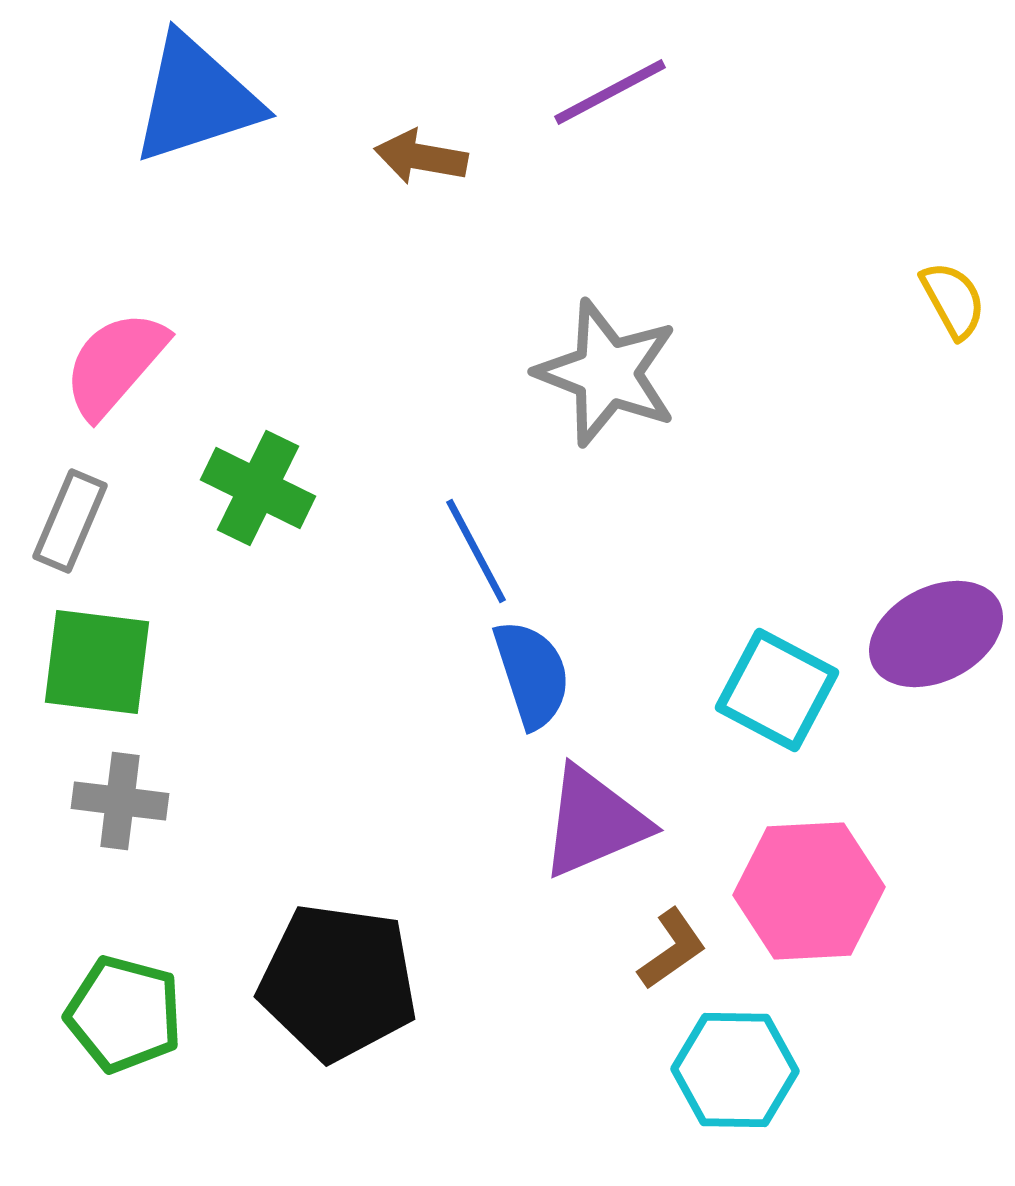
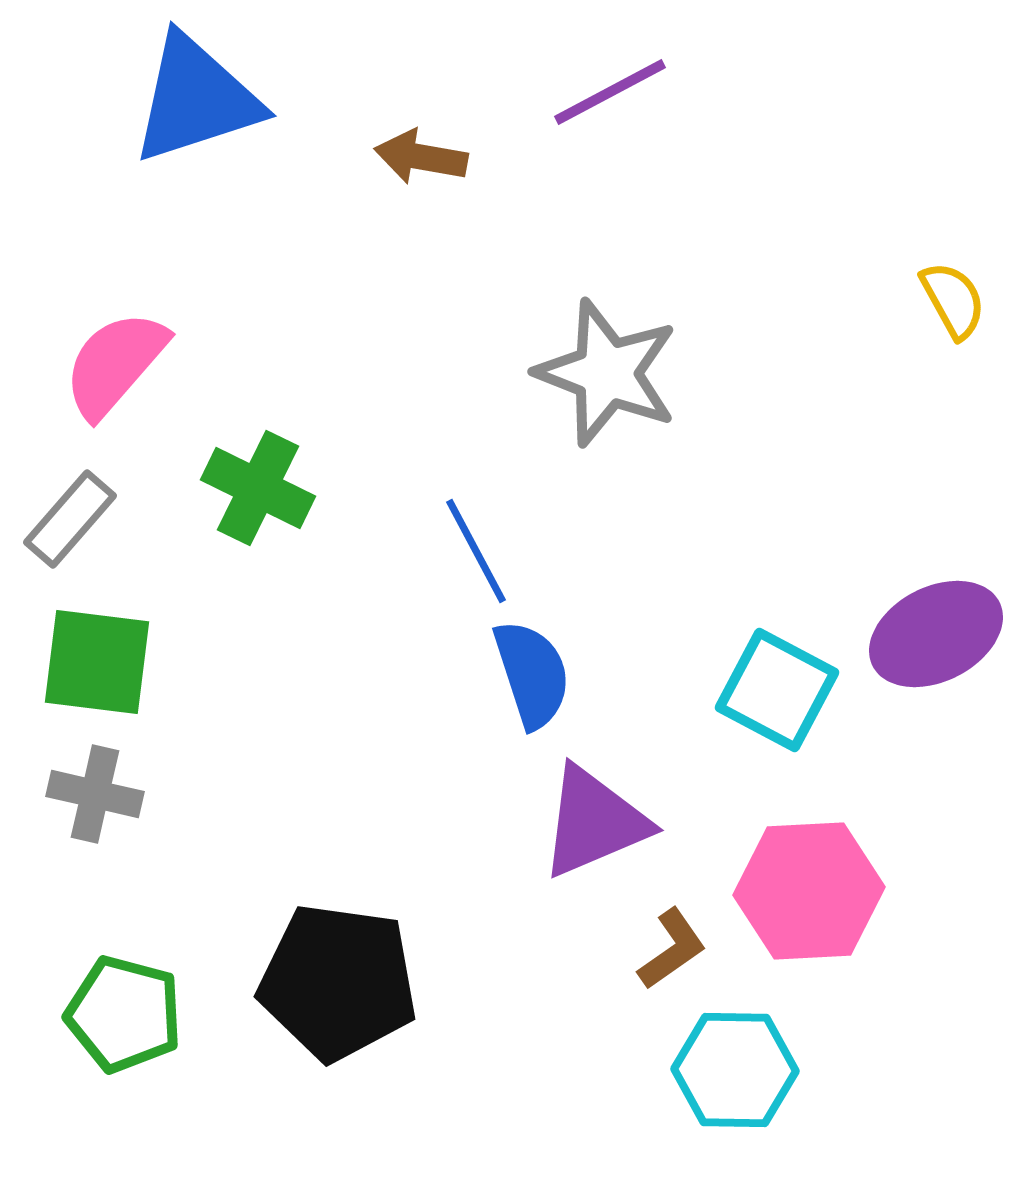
gray rectangle: moved 2 px up; rotated 18 degrees clockwise
gray cross: moved 25 px left, 7 px up; rotated 6 degrees clockwise
